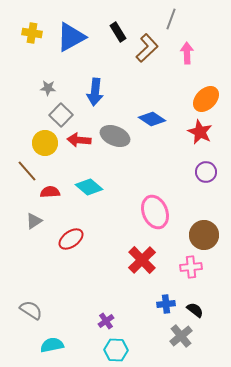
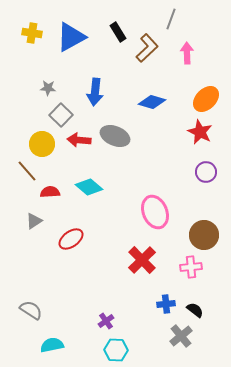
blue diamond: moved 17 px up; rotated 16 degrees counterclockwise
yellow circle: moved 3 px left, 1 px down
